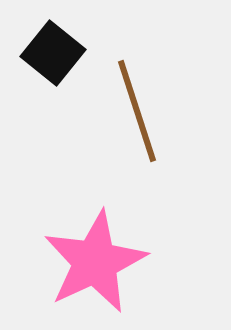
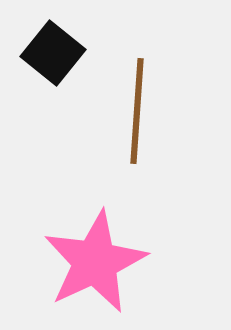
brown line: rotated 22 degrees clockwise
